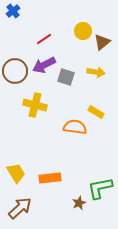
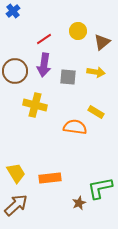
yellow circle: moved 5 px left
purple arrow: rotated 55 degrees counterclockwise
gray square: moved 2 px right; rotated 12 degrees counterclockwise
brown arrow: moved 4 px left, 3 px up
